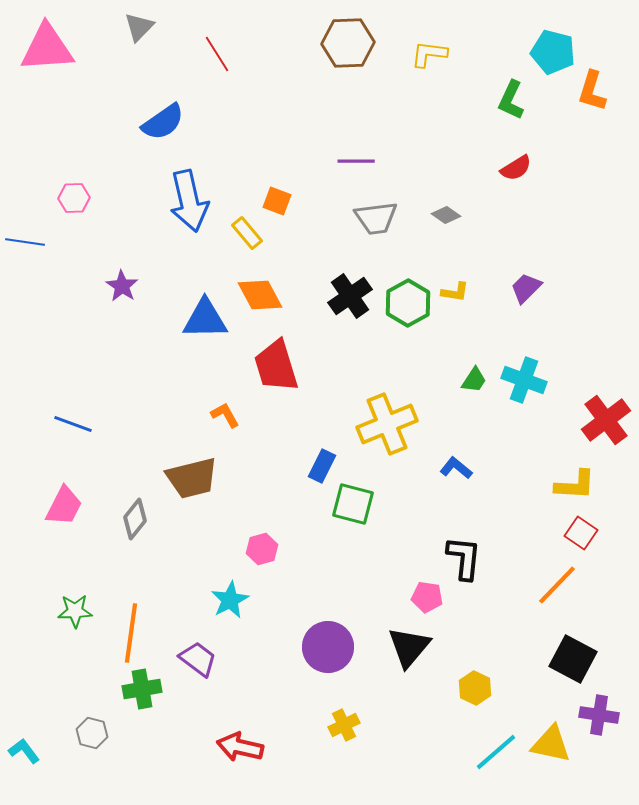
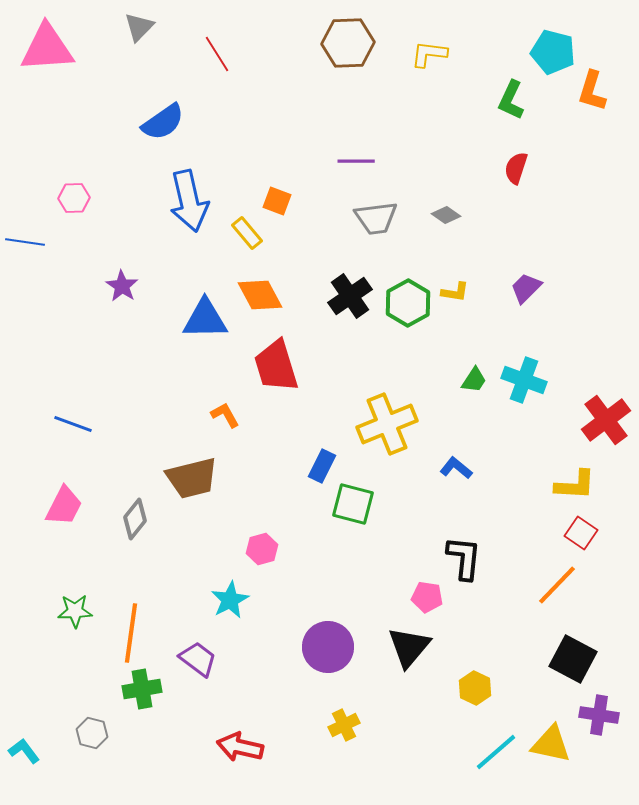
red semicircle at (516, 168): rotated 140 degrees clockwise
